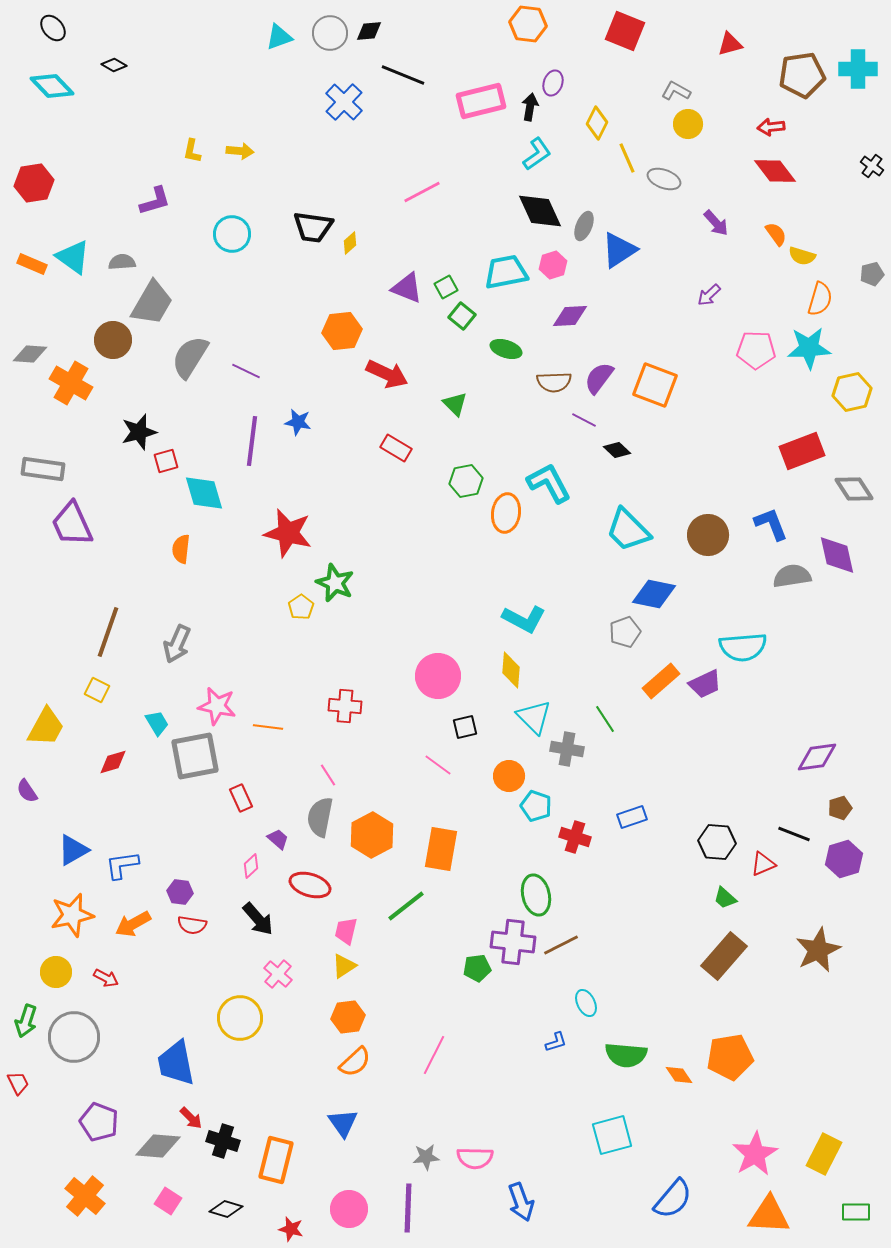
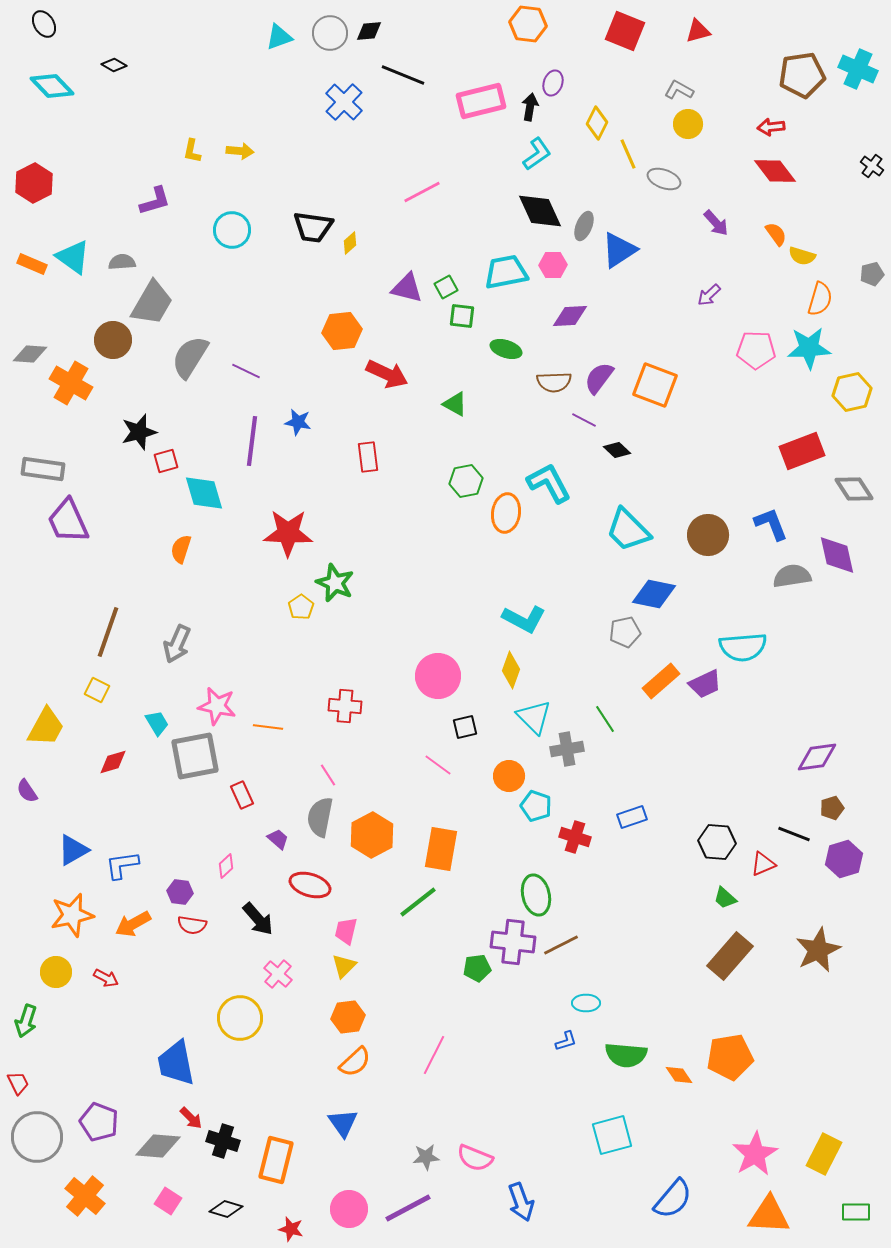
black ellipse at (53, 28): moved 9 px left, 4 px up; rotated 8 degrees clockwise
red triangle at (730, 44): moved 32 px left, 13 px up
cyan cross at (858, 69): rotated 24 degrees clockwise
gray L-shape at (676, 91): moved 3 px right, 1 px up
yellow line at (627, 158): moved 1 px right, 4 px up
red hexagon at (34, 183): rotated 18 degrees counterclockwise
cyan circle at (232, 234): moved 4 px up
pink hexagon at (553, 265): rotated 16 degrees clockwise
purple triangle at (407, 288): rotated 8 degrees counterclockwise
green square at (462, 316): rotated 32 degrees counterclockwise
green triangle at (455, 404): rotated 16 degrees counterclockwise
red rectangle at (396, 448): moved 28 px left, 9 px down; rotated 52 degrees clockwise
purple trapezoid at (72, 524): moved 4 px left, 3 px up
red star at (288, 533): rotated 12 degrees counterclockwise
orange semicircle at (181, 549): rotated 12 degrees clockwise
gray pentagon at (625, 632): rotated 8 degrees clockwise
yellow diamond at (511, 670): rotated 15 degrees clockwise
gray cross at (567, 749): rotated 20 degrees counterclockwise
red rectangle at (241, 798): moved 1 px right, 3 px up
brown pentagon at (840, 808): moved 8 px left
pink diamond at (251, 866): moved 25 px left
green line at (406, 906): moved 12 px right, 4 px up
brown rectangle at (724, 956): moved 6 px right
yellow triangle at (344, 966): rotated 12 degrees counterclockwise
cyan ellipse at (586, 1003): rotated 64 degrees counterclockwise
gray circle at (74, 1037): moved 37 px left, 100 px down
blue L-shape at (556, 1042): moved 10 px right, 1 px up
pink semicircle at (475, 1158): rotated 21 degrees clockwise
purple line at (408, 1208): rotated 60 degrees clockwise
